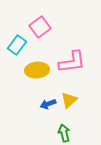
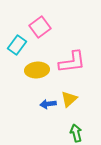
yellow triangle: moved 1 px up
blue arrow: rotated 14 degrees clockwise
green arrow: moved 12 px right
